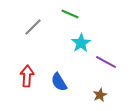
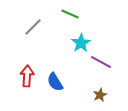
purple line: moved 5 px left
blue semicircle: moved 4 px left
